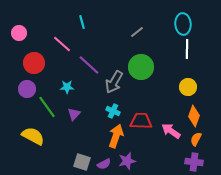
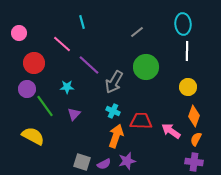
white line: moved 2 px down
green circle: moved 5 px right
green line: moved 2 px left, 1 px up
